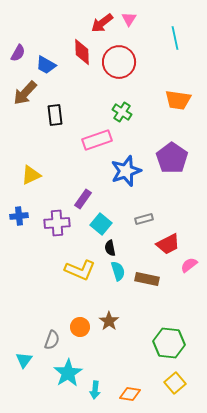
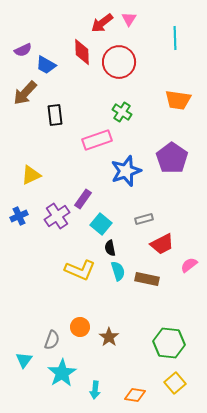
cyan line: rotated 10 degrees clockwise
purple semicircle: moved 5 px right, 3 px up; rotated 36 degrees clockwise
blue cross: rotated 18 degrees counterclockwise
purple cross: moved 7 px up; rotated 30 degrees counterclockwise
red trapezoid: moved 6 px left
brown star: moved 16 px down
cyan star: moved 6 px left
orange diamond: moved 5 px right, 1 px down
